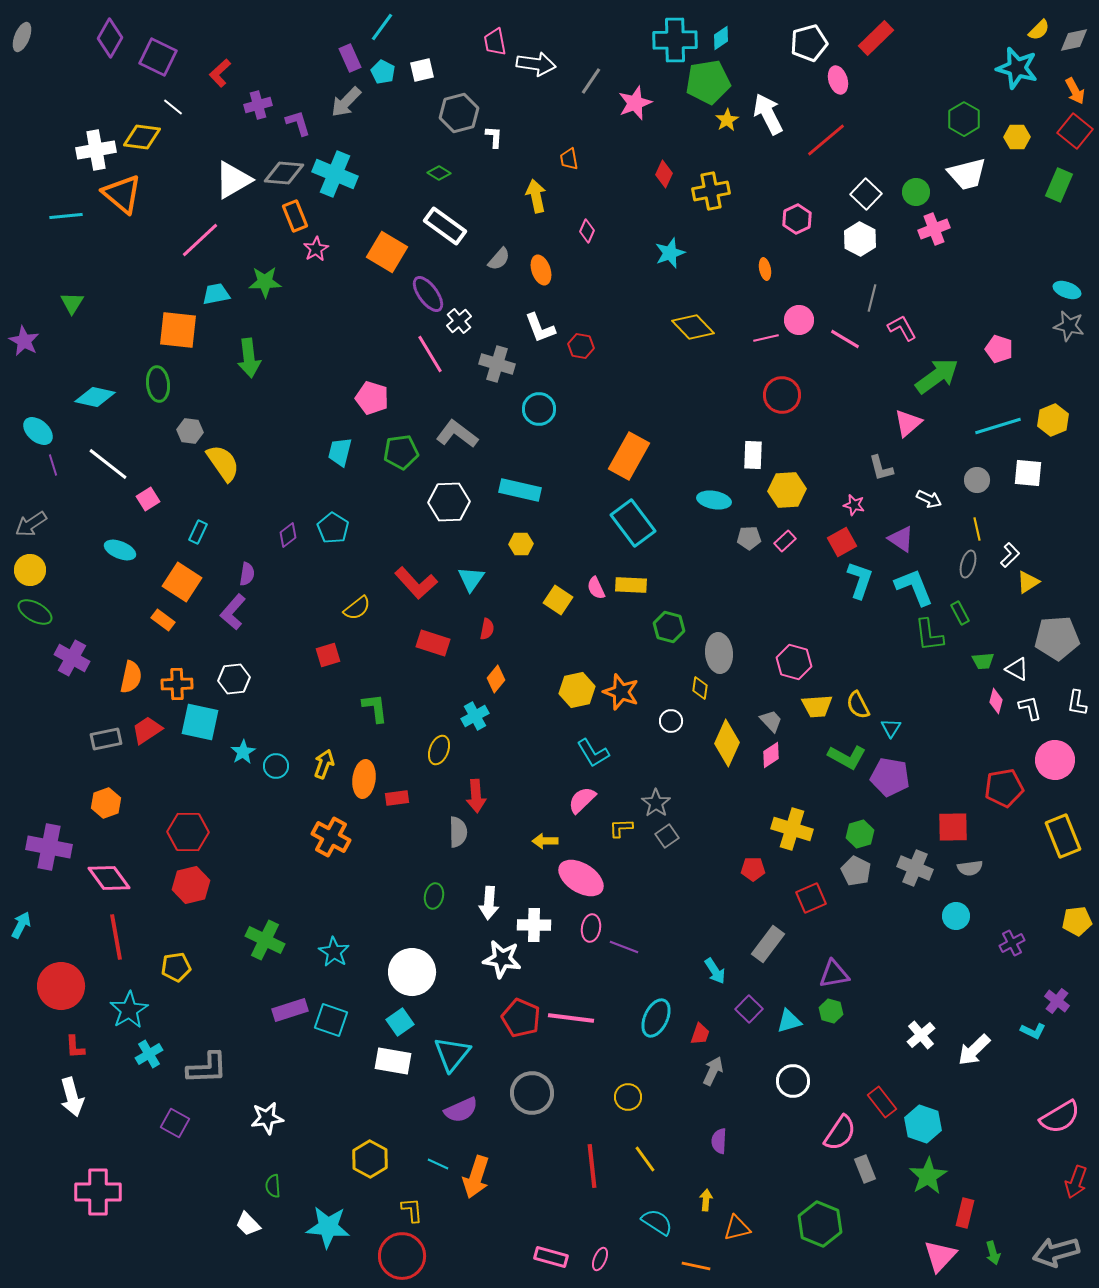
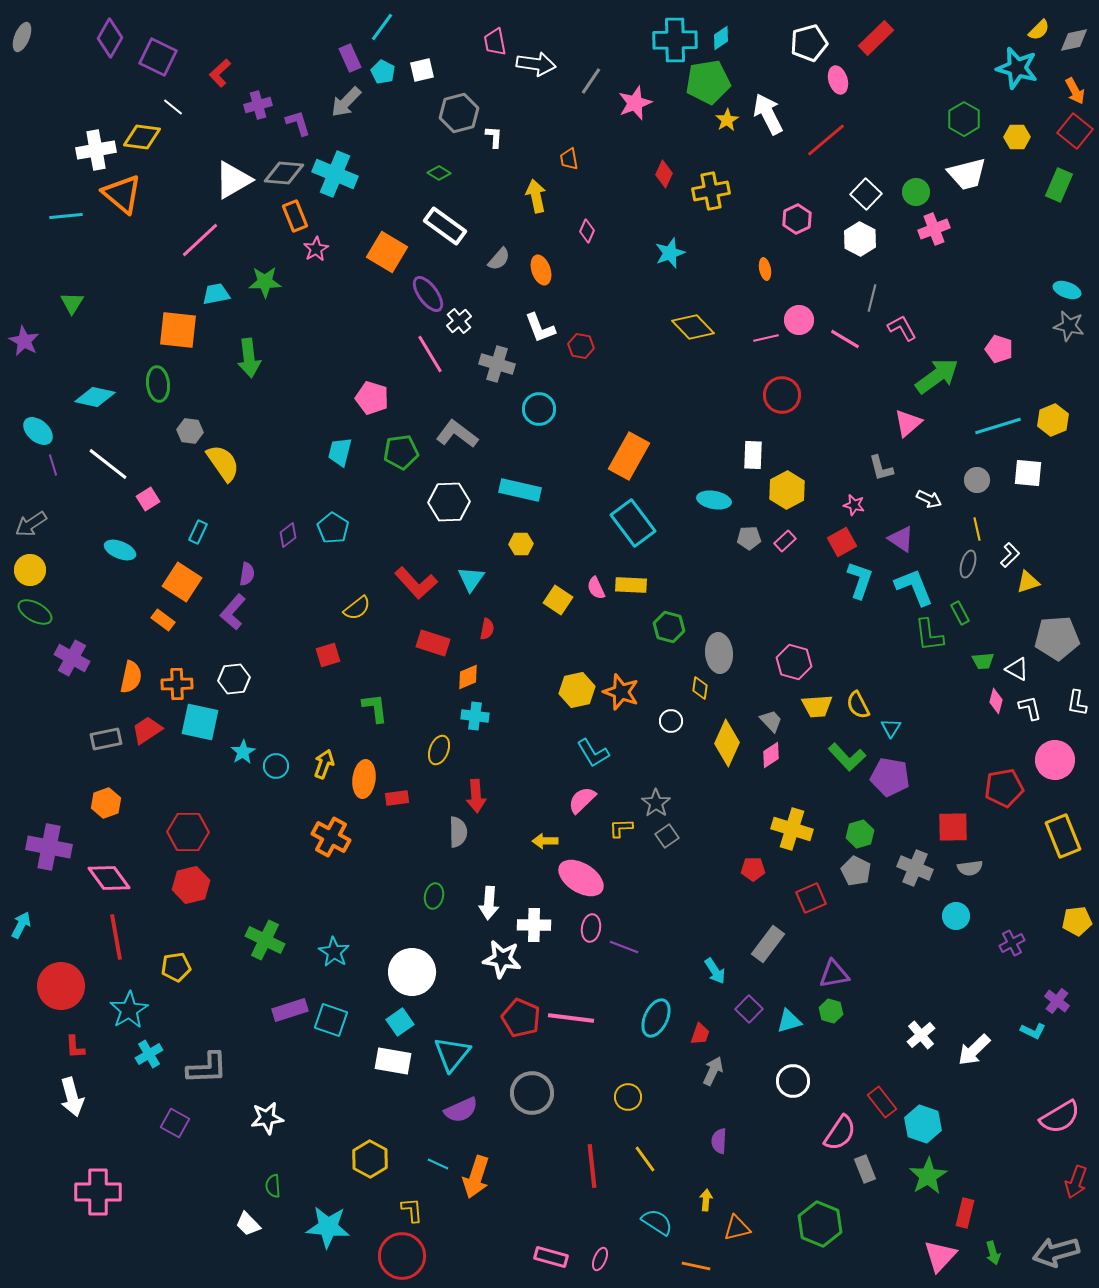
yellow hexagon at (787, 490): rotated 24 degrees counterclockwise
yellow triangle at (1028, 582): rotated 15 degrees clockwise
orange diamond at (496, 679): moved 28 px left, 2 px up; rotated 28 degrees clockwise
cyan cross at (475, 716): rotated 36 degrees clockwise
green L-shape at (847, 757): rotated 18 degrees clockwise
